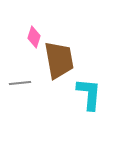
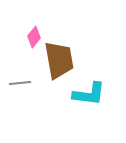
pink diamond: rotated 20 degrees clockwise
cyan L-shape: rotated 92 degrees clockwise
